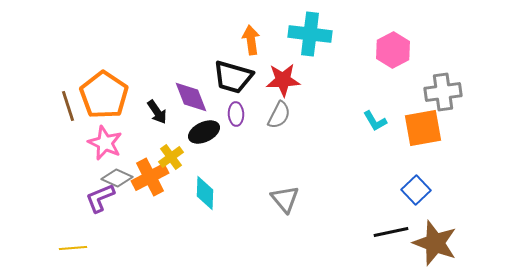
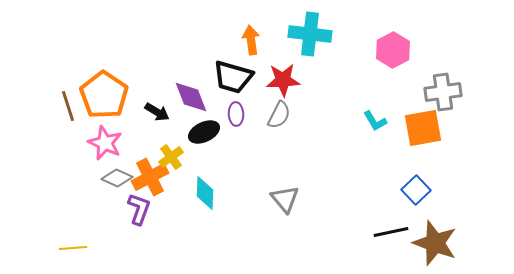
black arrow: rotated 25 degrees counterclockwise
purple L-shape: moved 39 px right, 11 px down; rotated 132 degrees clockwise
